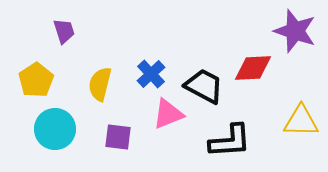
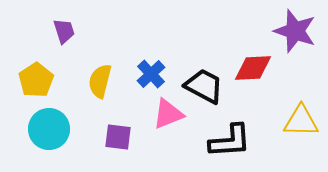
yellow semicircle: moved 3 px up
cyan circle: moved 6 px left
